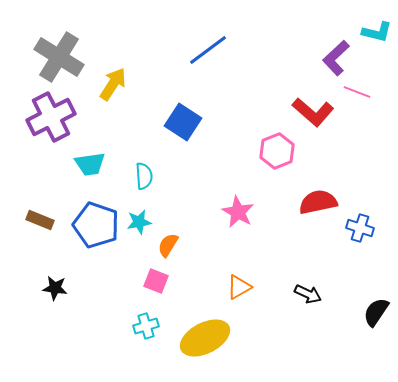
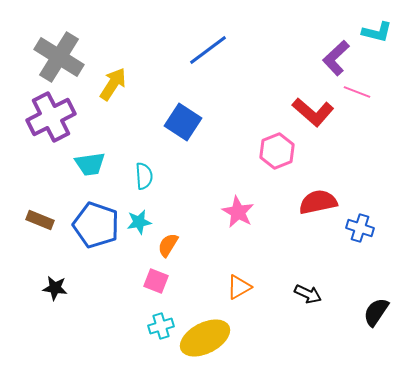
cyan cross: moved 15 px right
